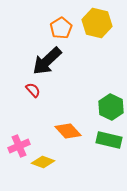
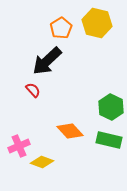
orange diamond: moved 2 px right
yellow diamond: moved 1 px left
